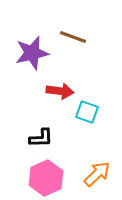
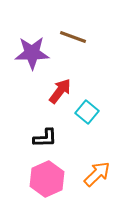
purple star: rotated 12 degrees clockwise
red arrow: rotated 60 degrees counterclockwise
cyan square: rotated 20 degrees clockwise
black L-shape: moved 4 px right
pink hexagon: moved 1 px right, 1 px down
